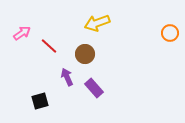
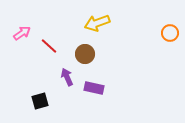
purple rectangle: rotated 36 degrees counterclockwise
